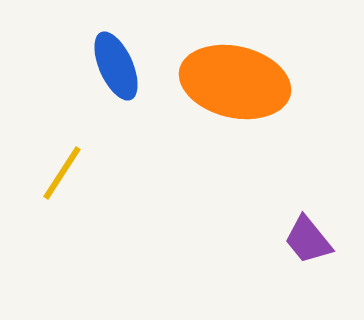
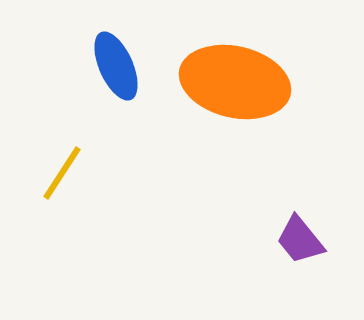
purple trapezoid: moved 8 px left
